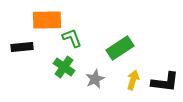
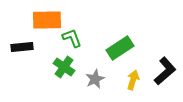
black L-shape: moved 11 px up; rotated 48 degrees counterclockwise
